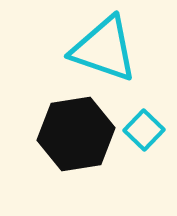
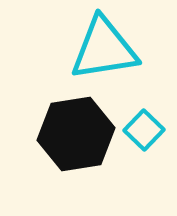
cyan triangle: rotated 28 degrees counterclockwise
